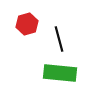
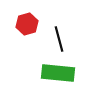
green rectangle: moved 2 px left
